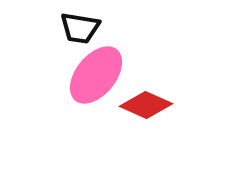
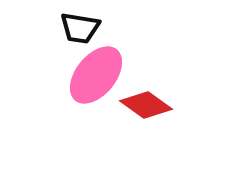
red diamond: rotated 12 degrees clockwise
